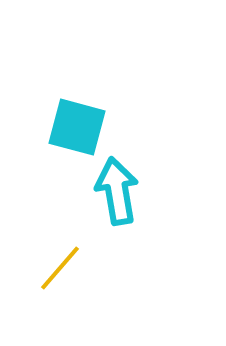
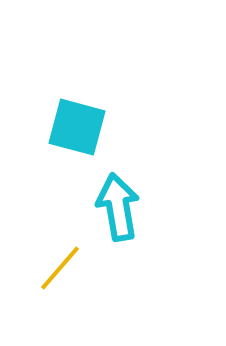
cyan arrow: moved 1 px right, 16 px down
